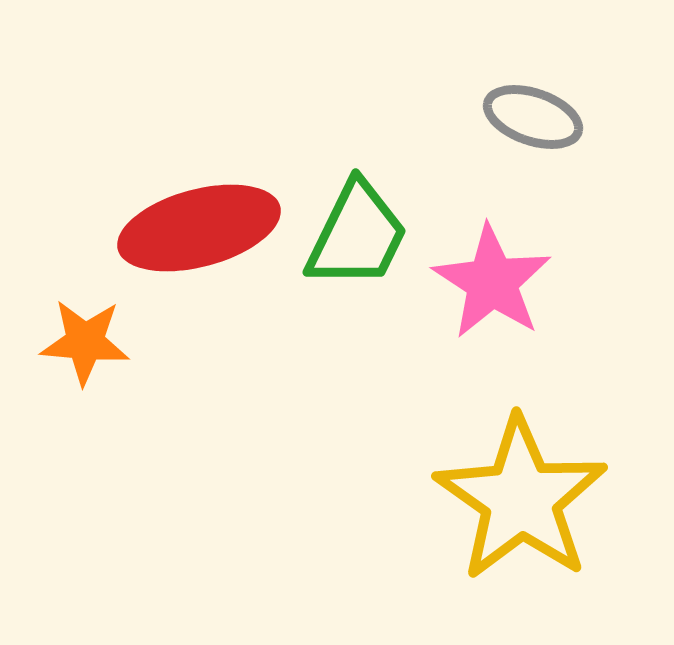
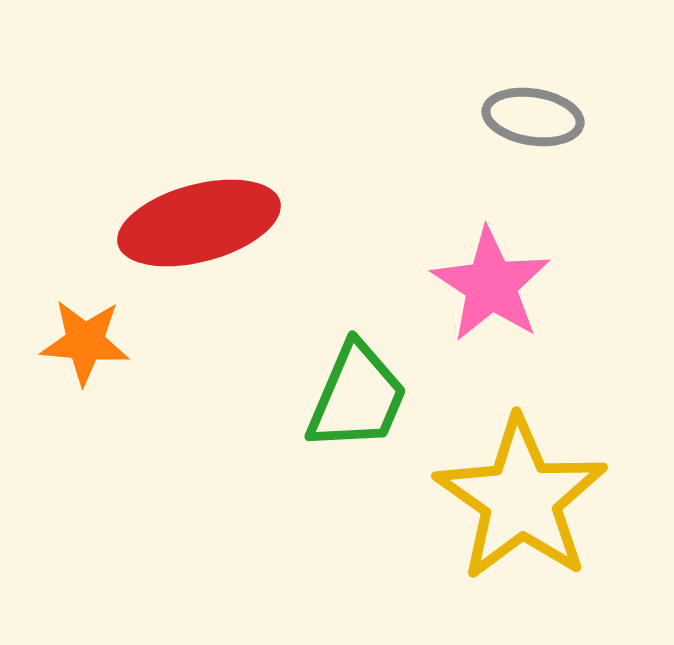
gray ellipse: rotated 10 degrees counterclockwise
red ellipse: moved 5 px up
green trapezoid: moved 162 px down; rotated 3 degrees counterclockwise
pink star: moved 1 px left, 3 px down
